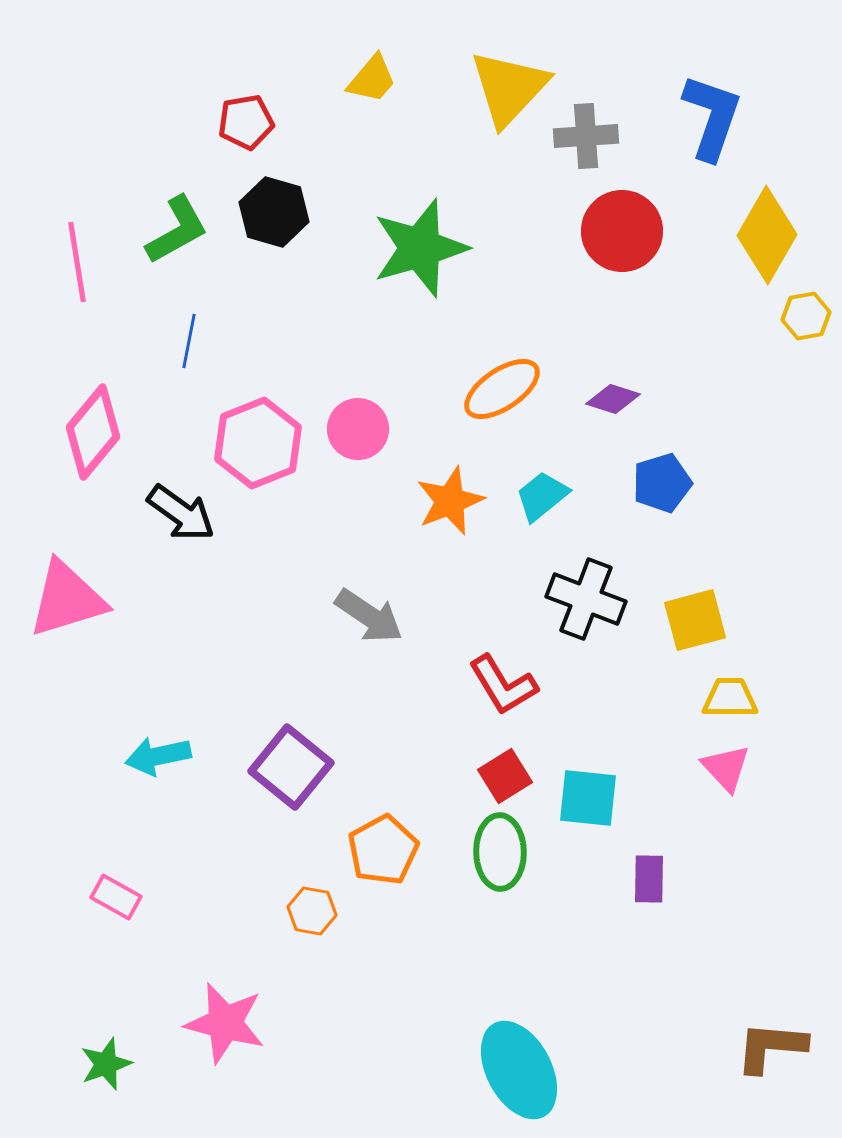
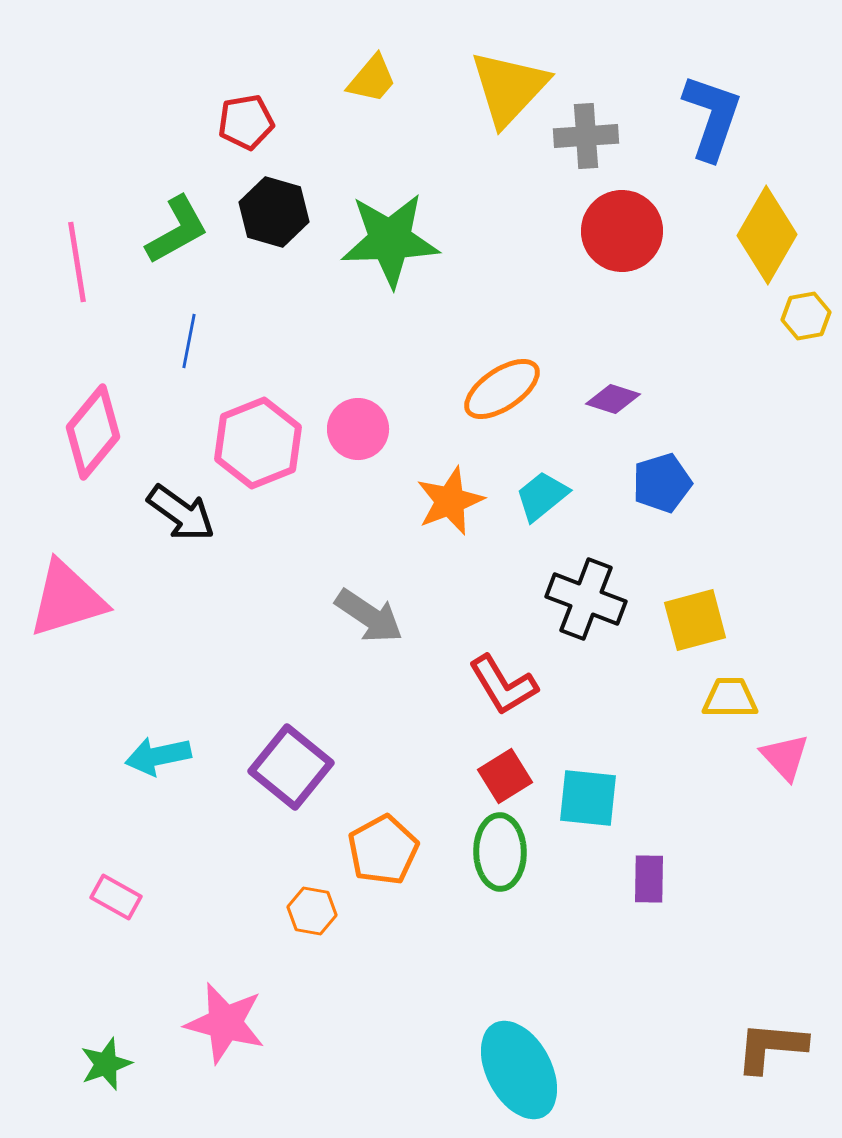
green star at (420, 248): moved 30 px left, 8 px up; rotated 14 degrees clockwise
pink triangle at (726, 768): moved 59 px right, 11 px up
